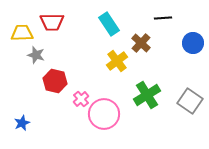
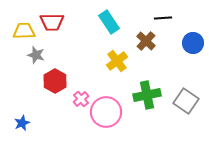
cyan rectangle: moved 2 px up
yellow trapezoid: moved 2 px right, 2 px up
brown cross: moved 5 px right, 2 px up
red hexagon: rotated 15 degrees clockwise
green cross: rotated 20 degrees clockwise
gray square: moved 4 px left
pink circle: moved 2 px right, 2 px up
